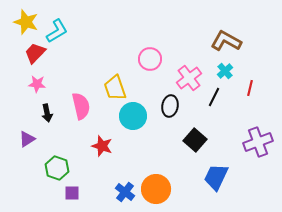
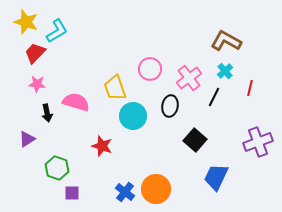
pink circle: moved 10 px down
pink semicircle: moved 5 px left, 4 px up; rotated 60 degrees counterclockwise
